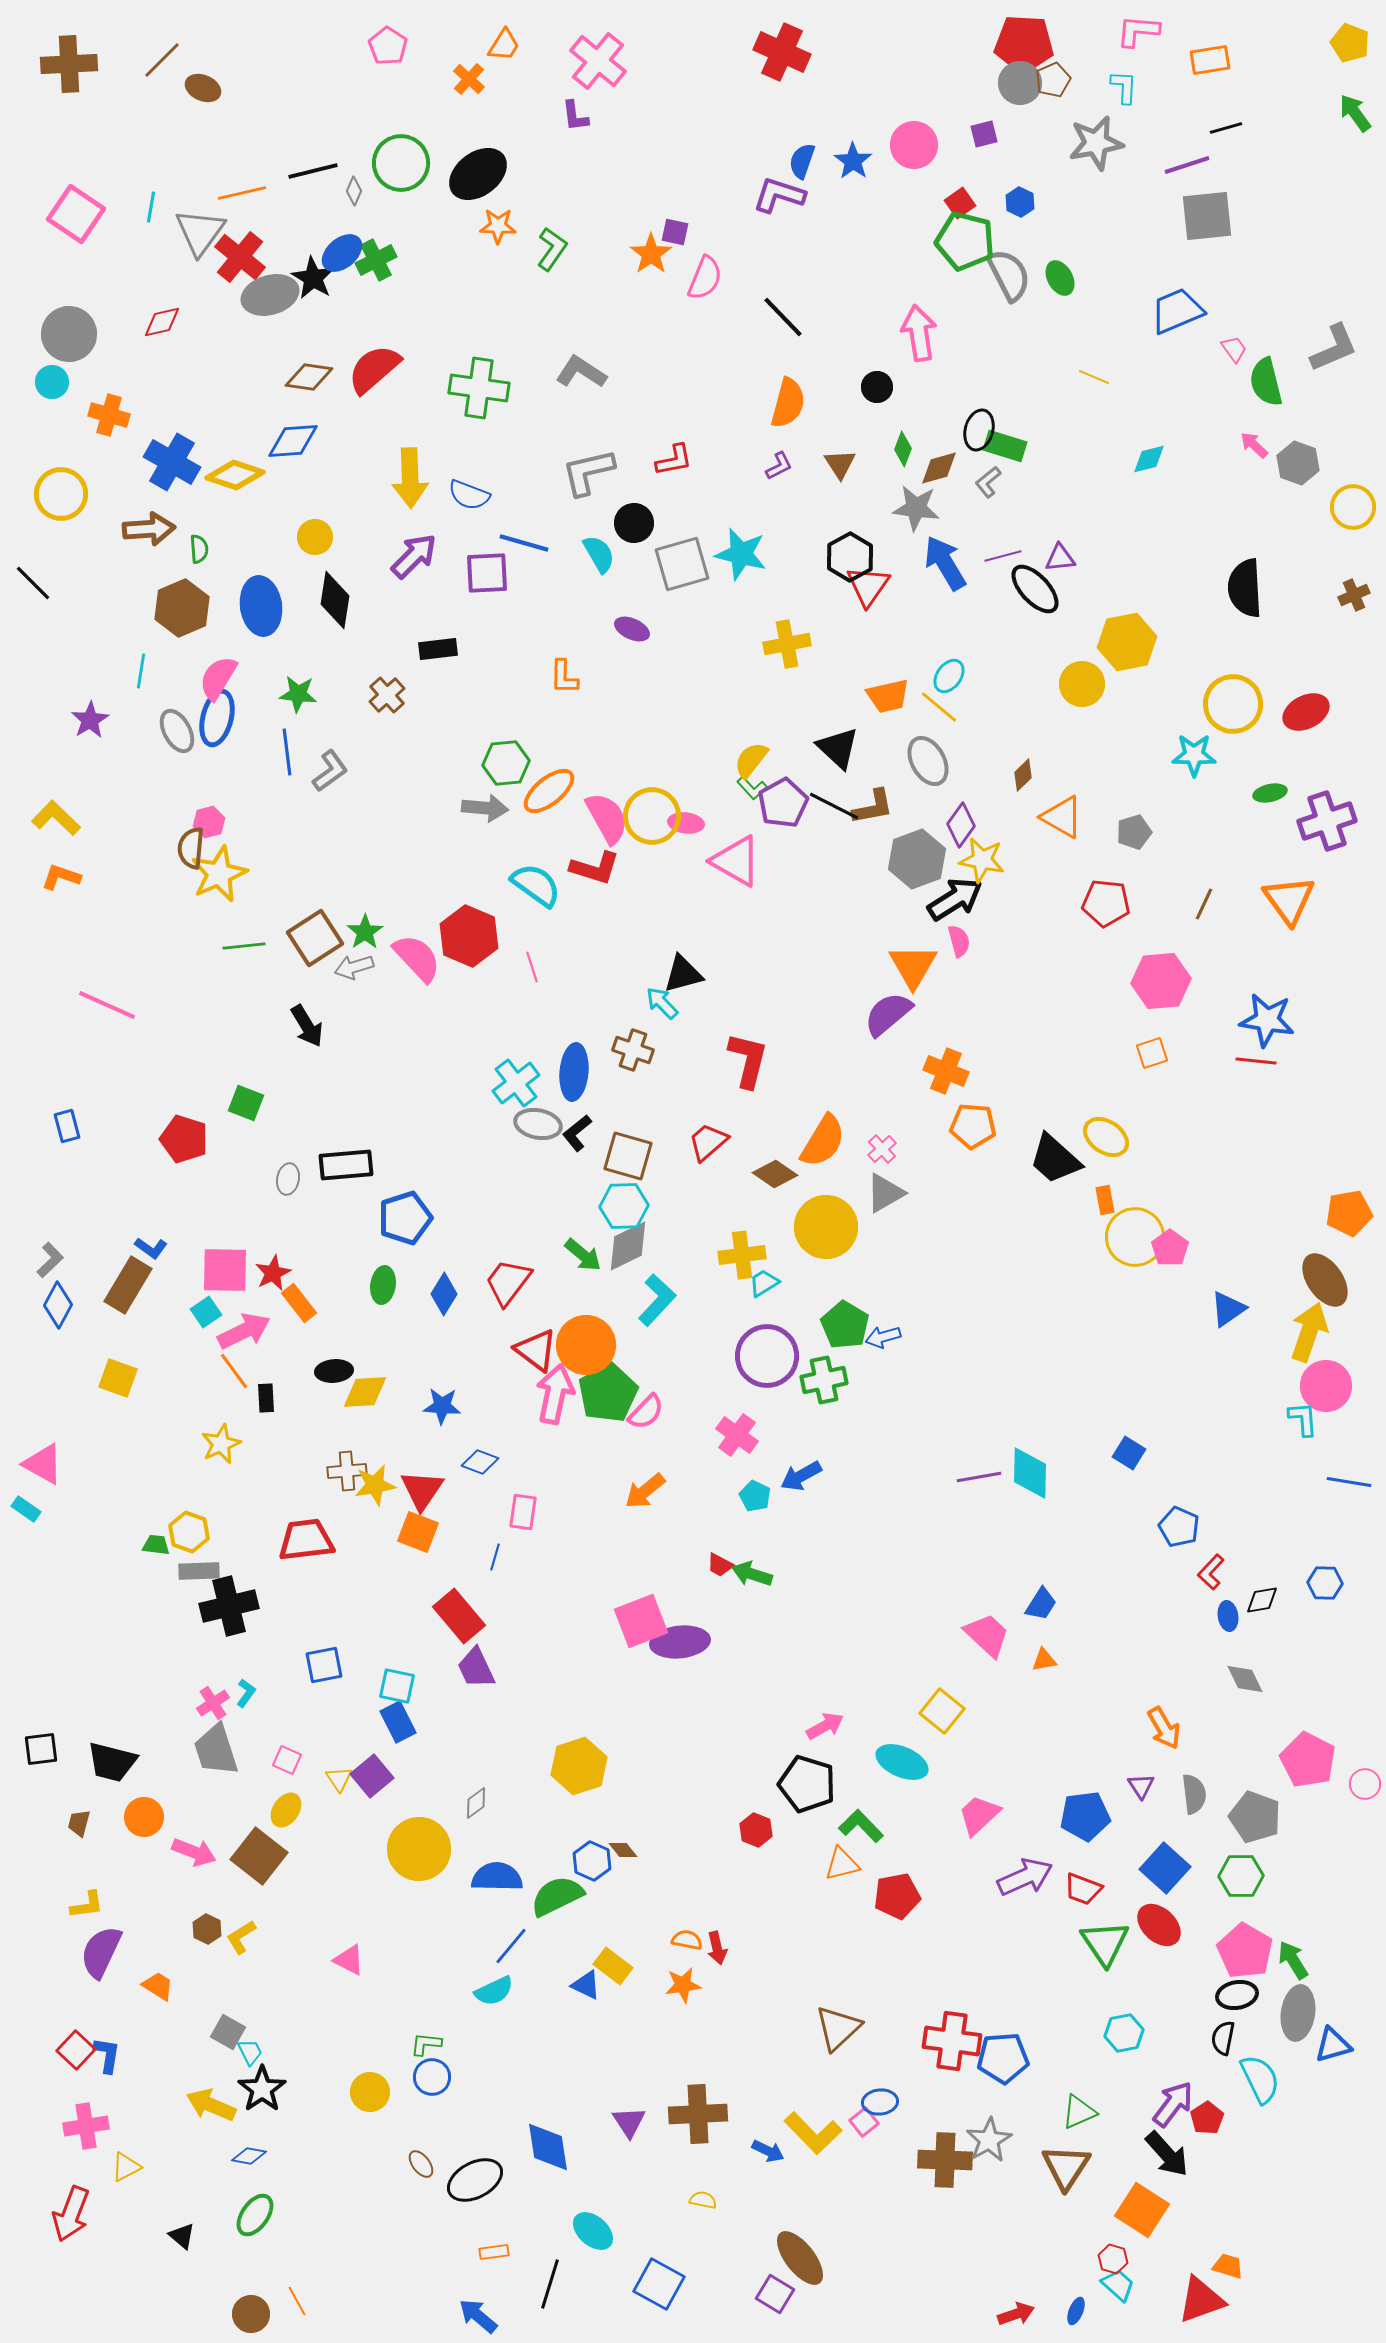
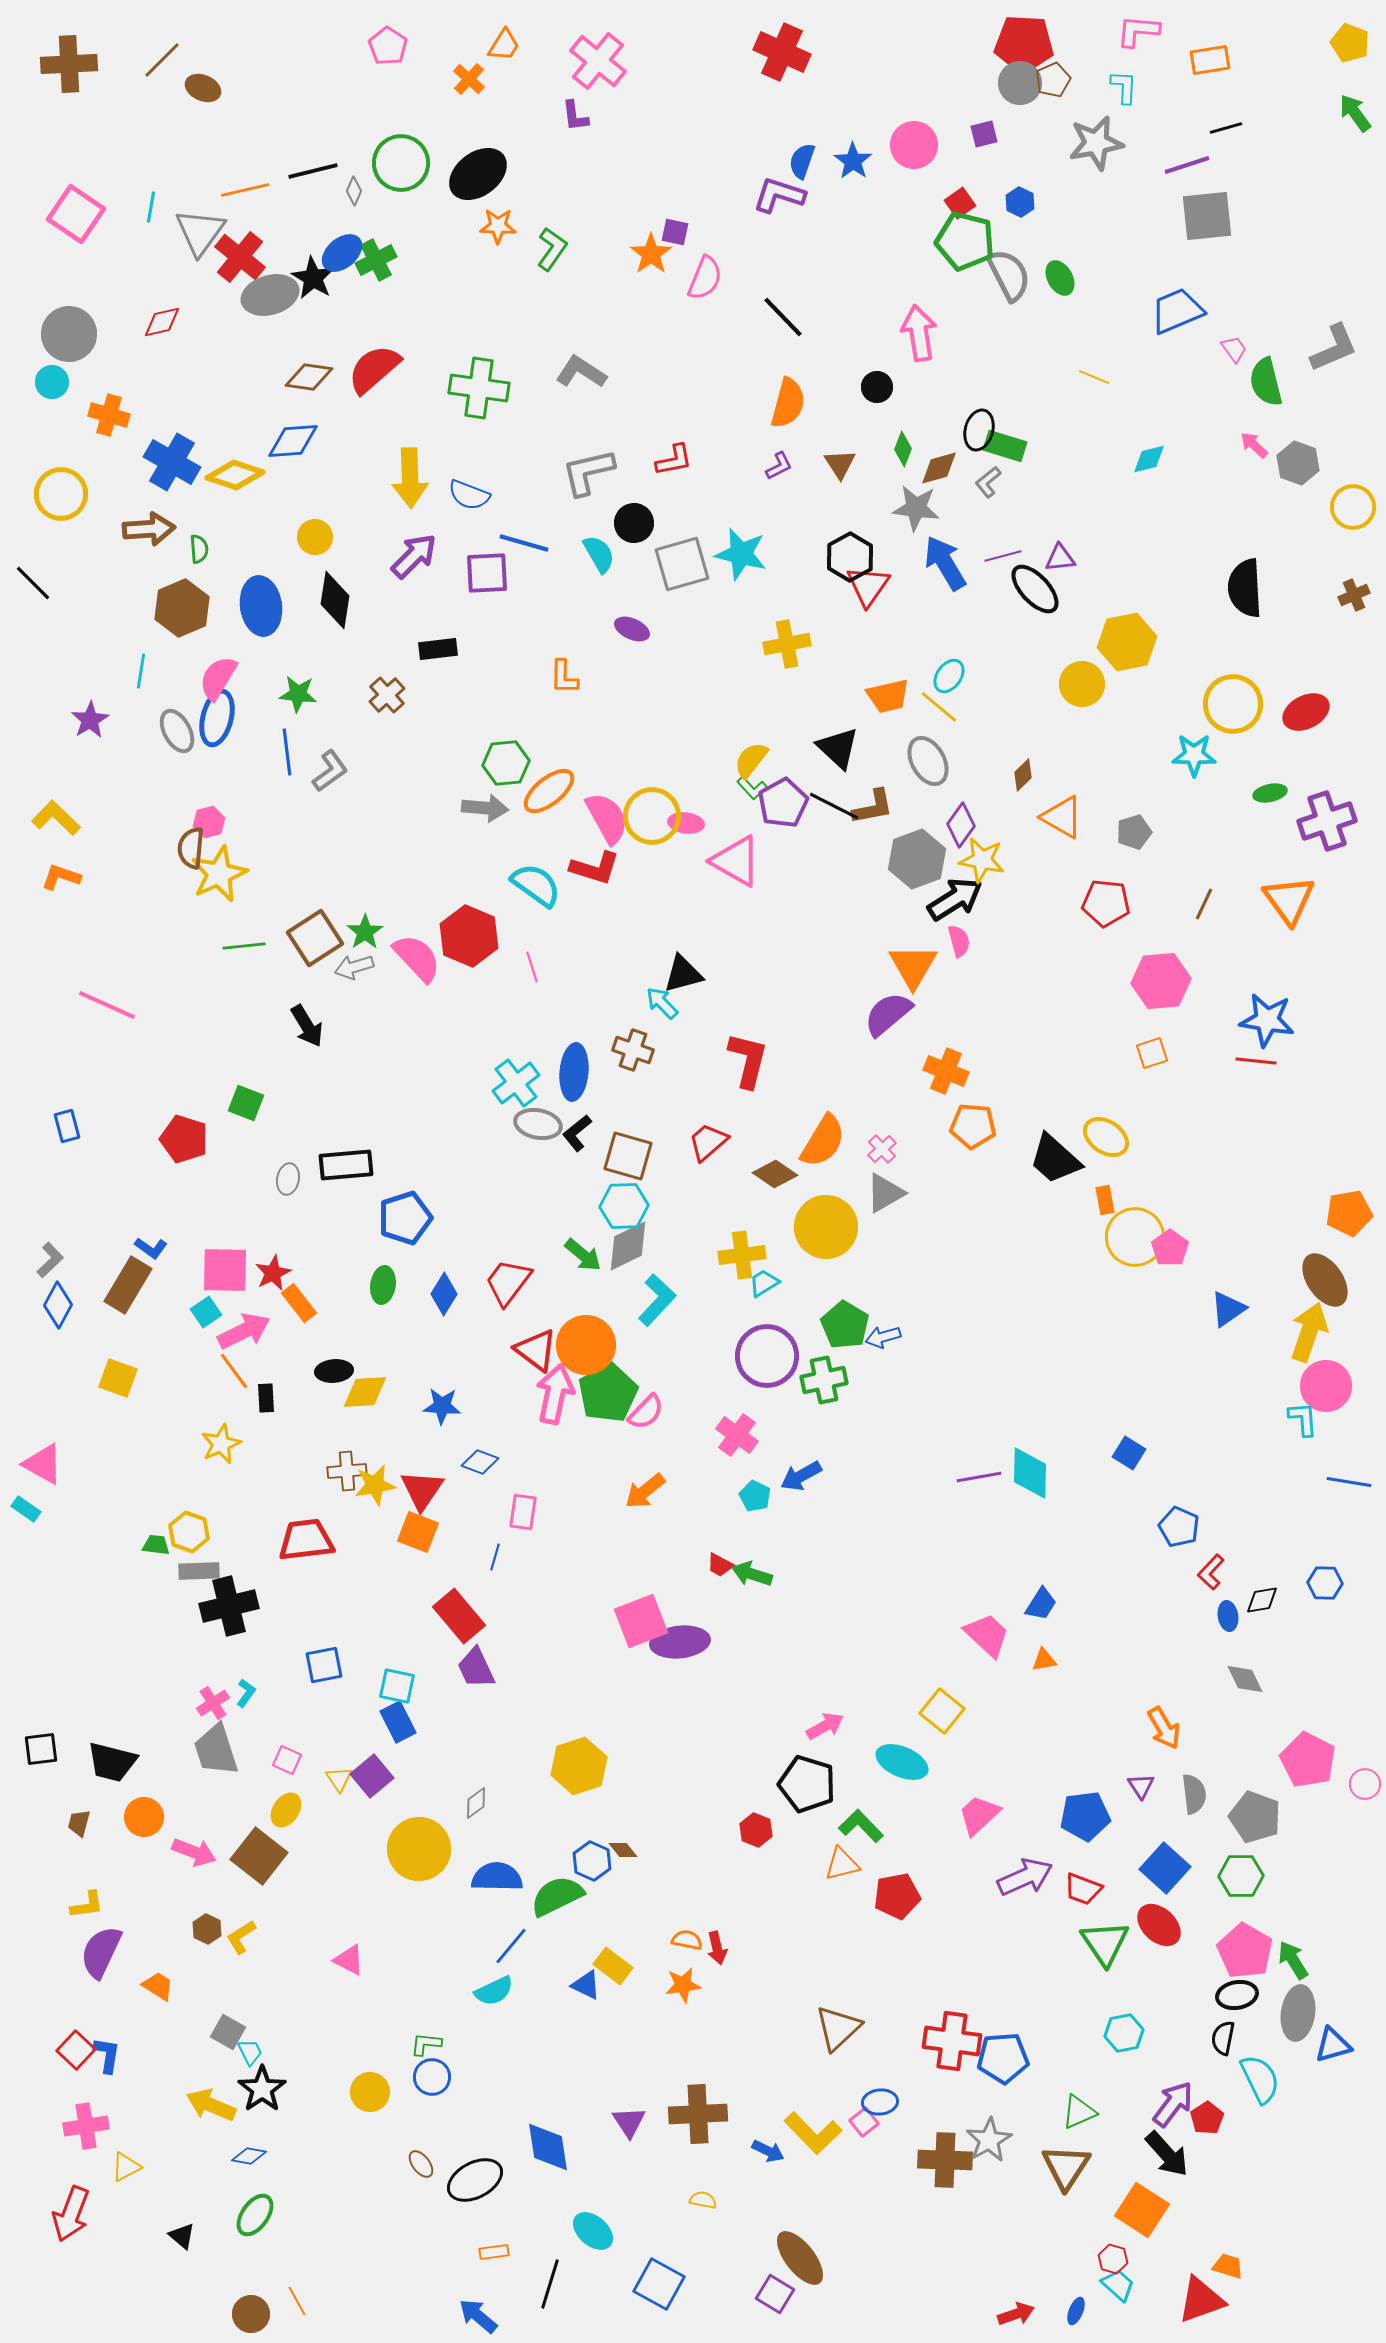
orange line at (242, 193): moved 3 px right, 3 px up
